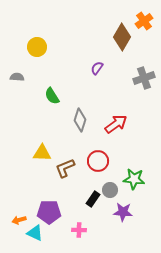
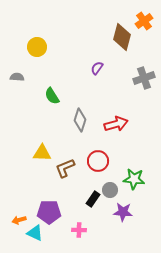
brown diamond: rotated 16 degrees counterclockwise
red arrow: rotated 20 degrees clockwise
